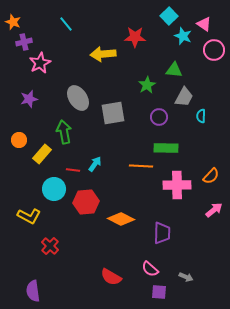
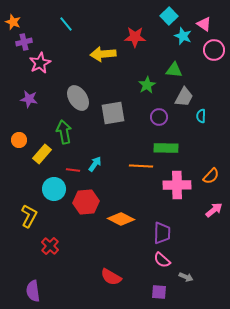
purple star: rotated 24 degrees clockwise
yellow L-shape: rotated 90 degrees counterclockwise
pink semicircle: moved 12 px right, 9 px up
